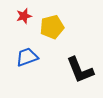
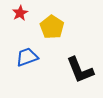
red star: moved 4 px left, 3 px up; rotated 14 degrees counterclockwise
yellow pentagon: rotated 25 degrees counterclockwise
